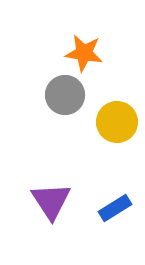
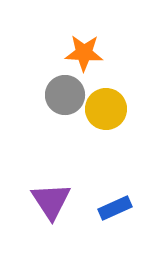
orange star: rotated 6 degrees counterclockwise
yellow circle: moved 11 px left, 13 px up
blue rectangle: rotated 8 degrees clockwise
